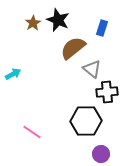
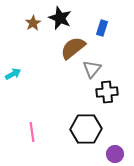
black star: moved 2 px right, 2 px up
gray triangle: rotated 30 degrees clockwise
black hexagon: moved 8 px down
pink line: rotated 48 degrees clockwise
purple circle: moved 14 px right
